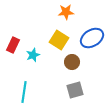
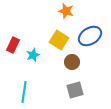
orange star: moved 1 px up; rotated 21 degrees clockwise
blue ellipse: moved 2 px left, 2 px up
